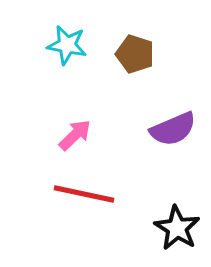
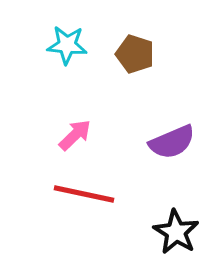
cyan star: rotated 6 degrees counterclockwise
purple semicircle: moved 1 px left, 13 px down
black star: moved 1 px left, 4 px down
